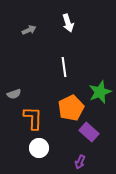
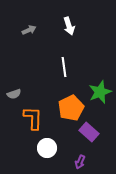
white arrow: moved 1 px right, 3 px down
white circle: moved 8 px right
